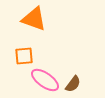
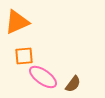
orange triangle: moved 17 px left, 3 px down; rotated 44 degrees counterclockwise
pink ellipse: moved 2 px left, 3 px up
